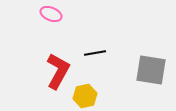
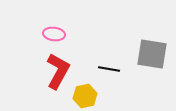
pink ellipse: moved 3 px right, 20 px down; rotated 15 degrees counterclockwise
black line: moved 14 px right, 16 px down; rotated 20 degrees clockwise
gray square: moved 1 px right, 16 px up
